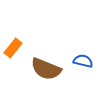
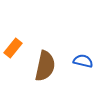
brown semicircle: moved 1 px left, 3 px up; rotated 100 degrees counterclockwise
